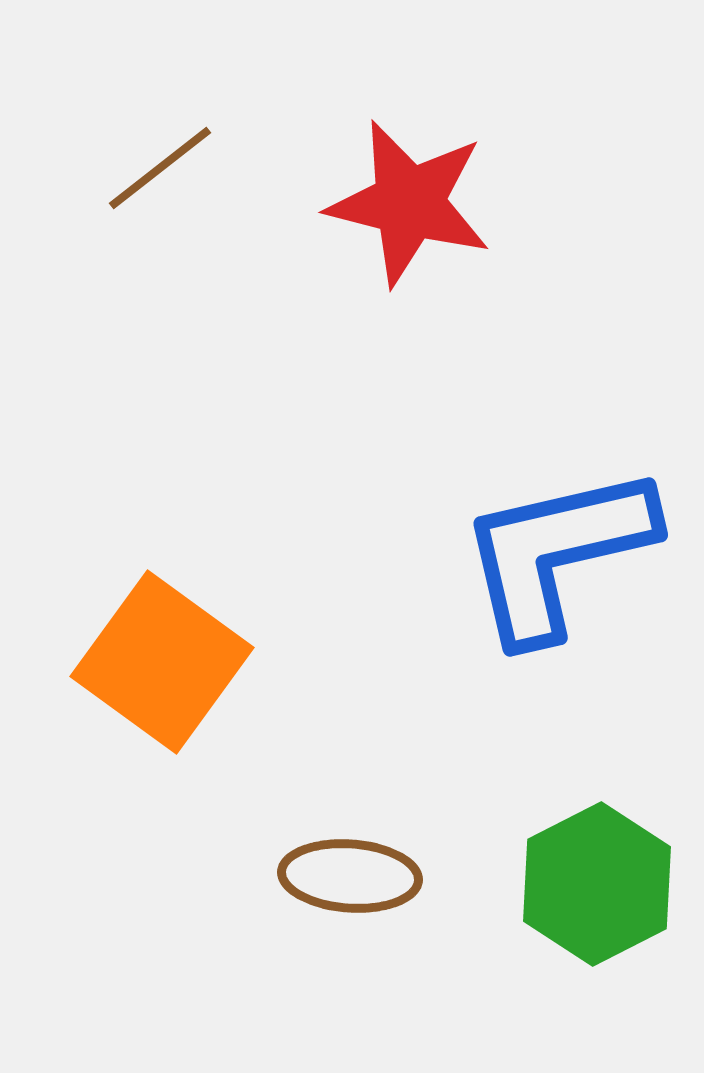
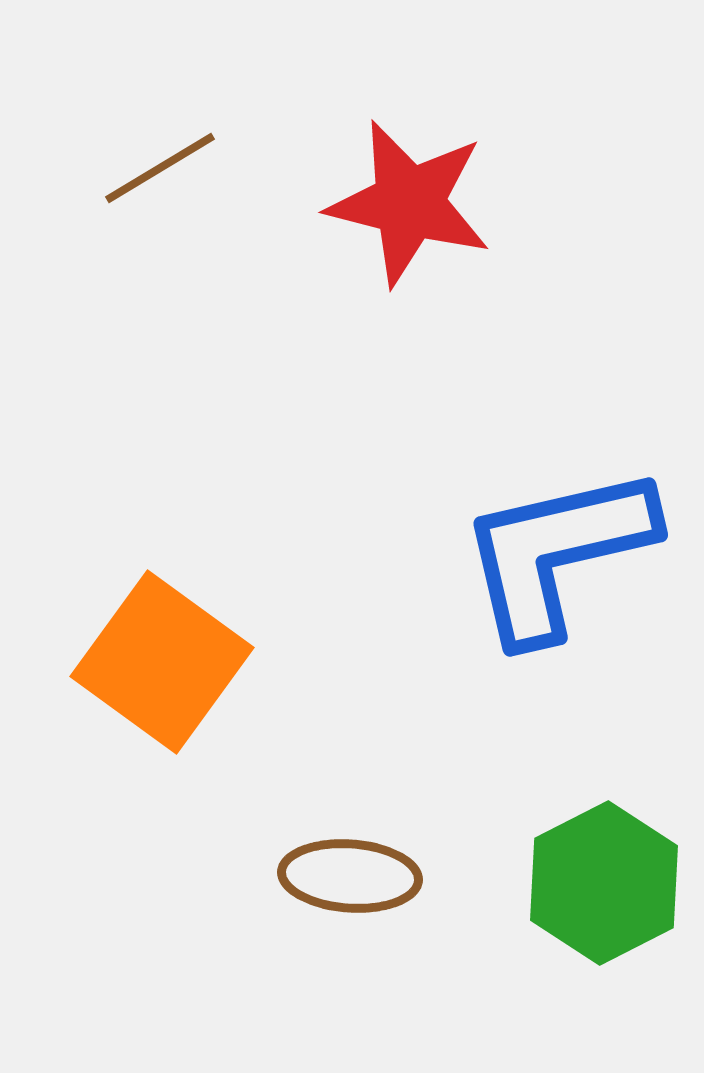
brown line: rotated 7 degrees clockwise
green hexagon: moved 7 px right, 1 px up
